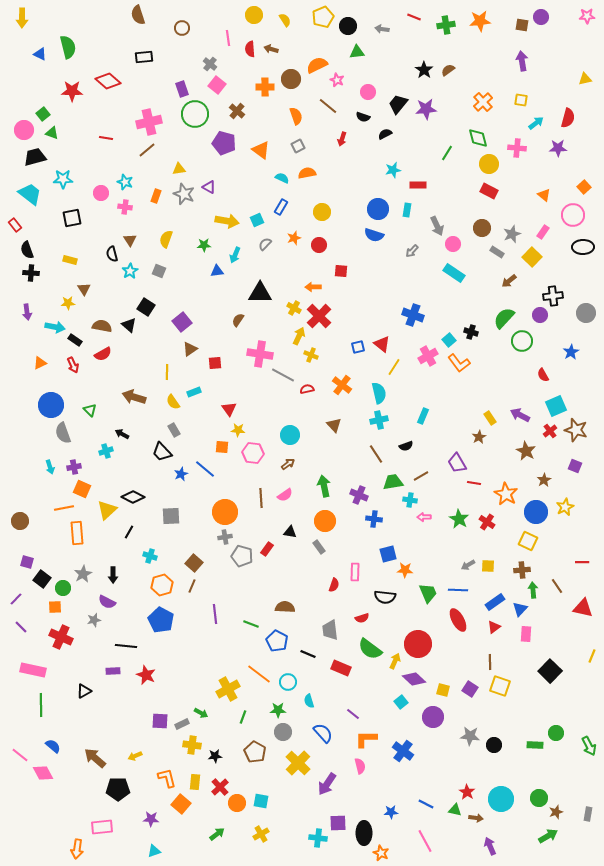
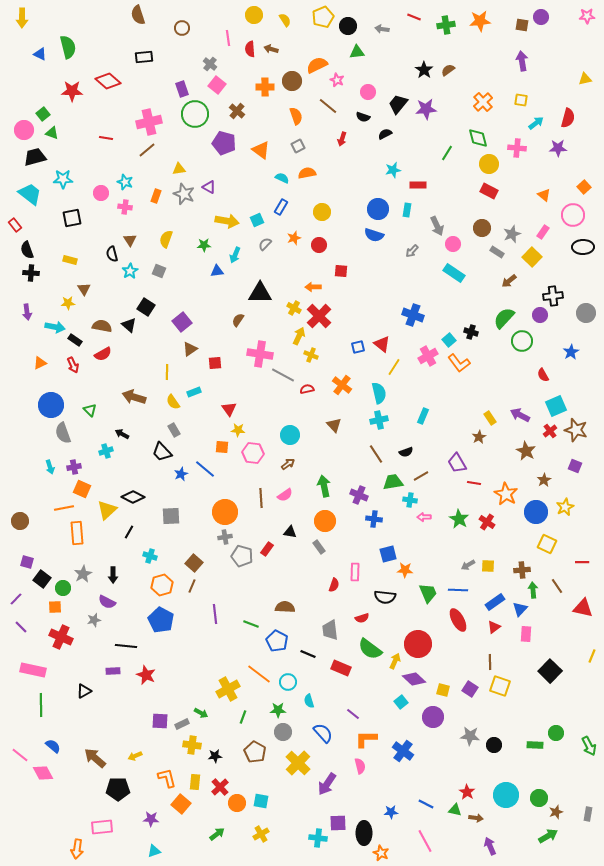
brown circle at (291, 79): moved 1 px right, 2 px down
black semicircle at (406, 446): moved 6 px down
yellow square at (528, 541): moved 19 px right, 3 px down
cyan circle at (501, 799): moved 5 px right, 4 px up
